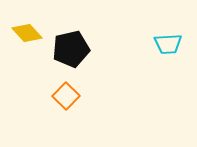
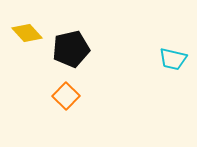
cyan trapezoid: moved 5 px right, 15 px down; rotated 16 degrees clockwise
